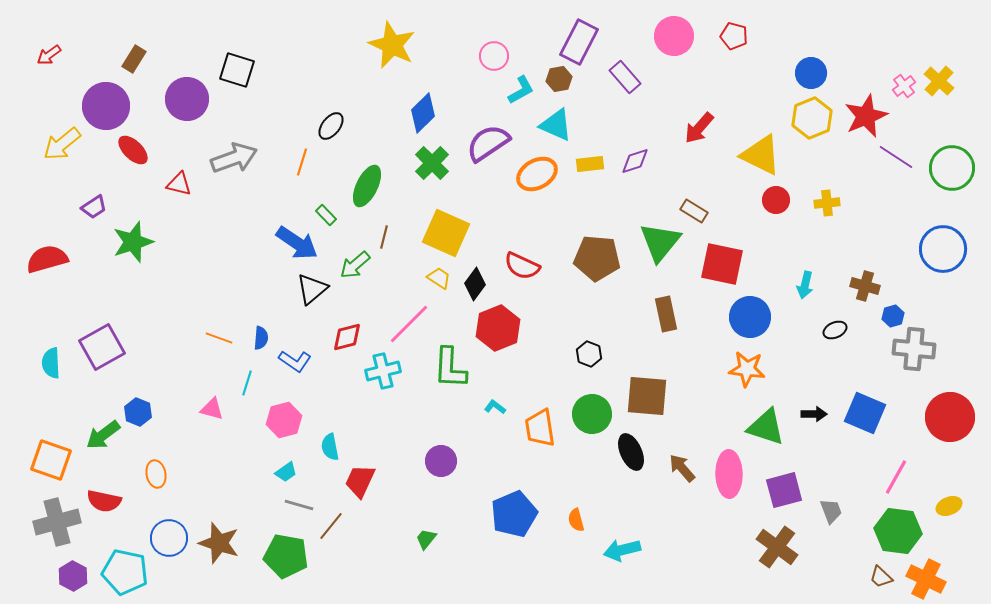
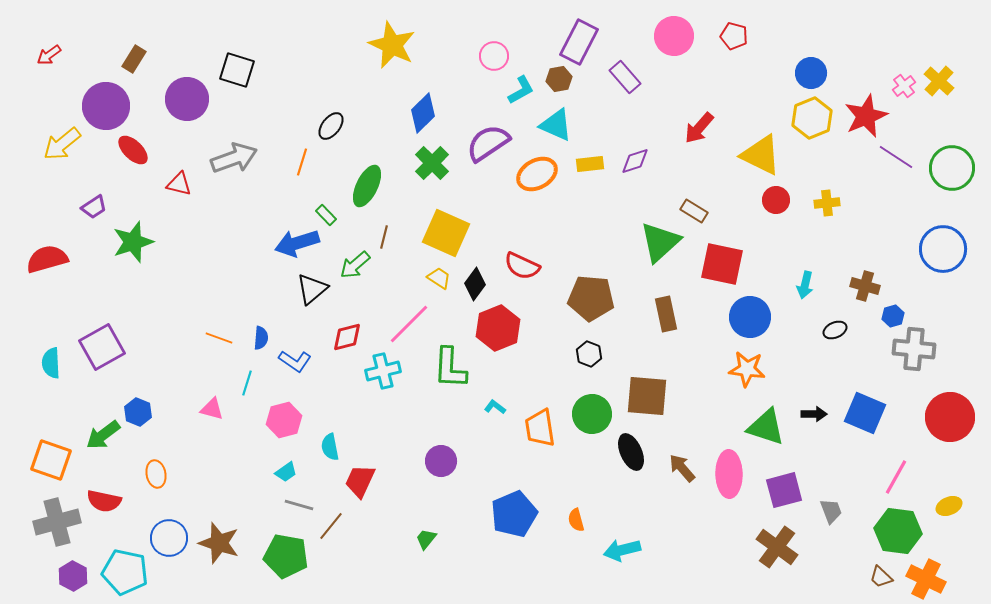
green triangle at (660, 242): rotated 9 degrees clockwise
blue arrow at (297, 243): rotated 129 degrees clockwise
brown pentagon at (597, 258): moved 6 px left, 40 px down
